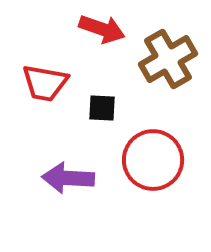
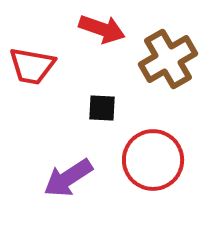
red trapezoid: moved 13 px left, 17 px up
purple arrow: rotated 36 degrees counterclockwise
